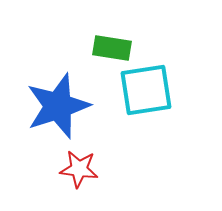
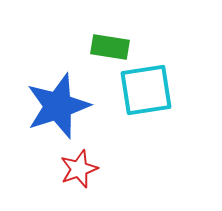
green rectangle: moved 2 px left, 1 px up
red star: rotated 27 degrees counterclockwise
